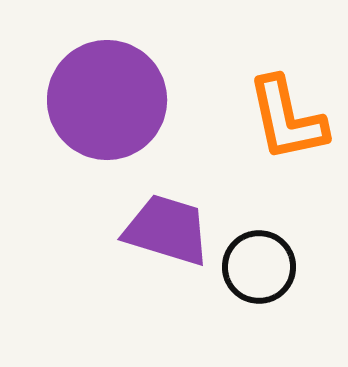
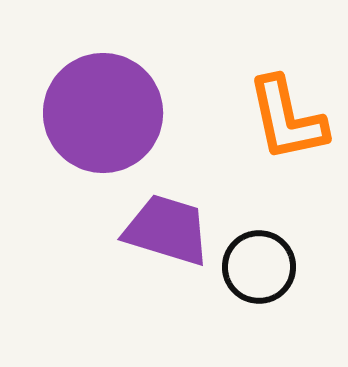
purple circle: moved 4 px left, 13 px down
